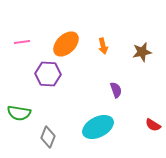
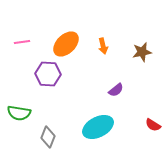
purple semicircle: rotated 70 degrees clockwise
